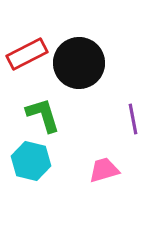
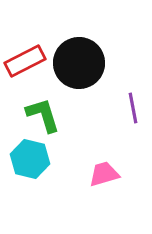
red rectangle: moved 2 px left, 7 px down
purple line: moved 11 px up
cyan hexagon: moved 1 px left, 2 px up
pink trapezoid: moved 4 px down
